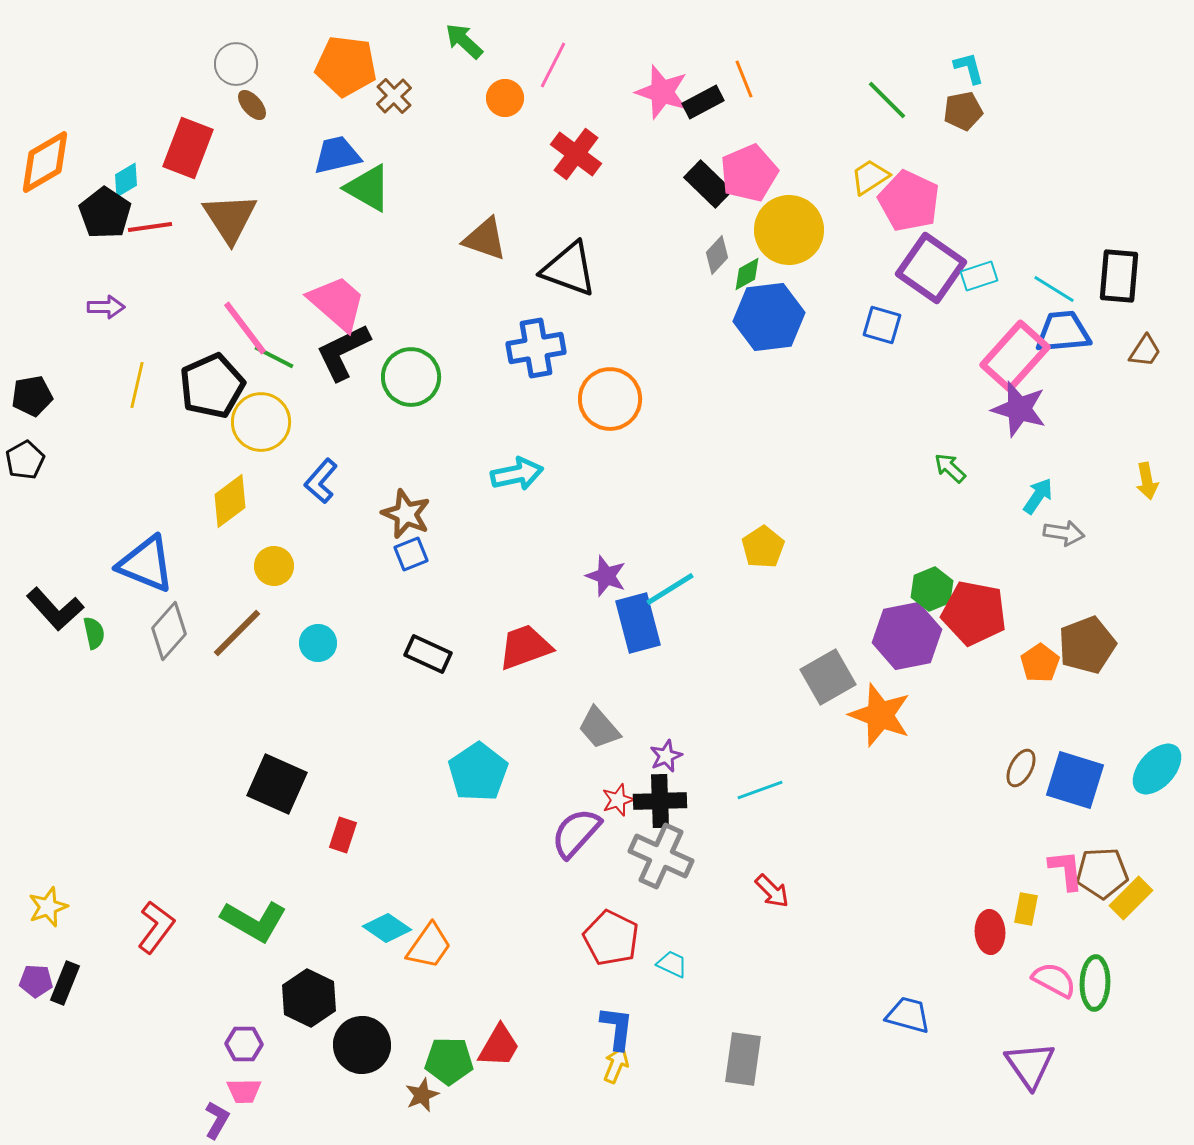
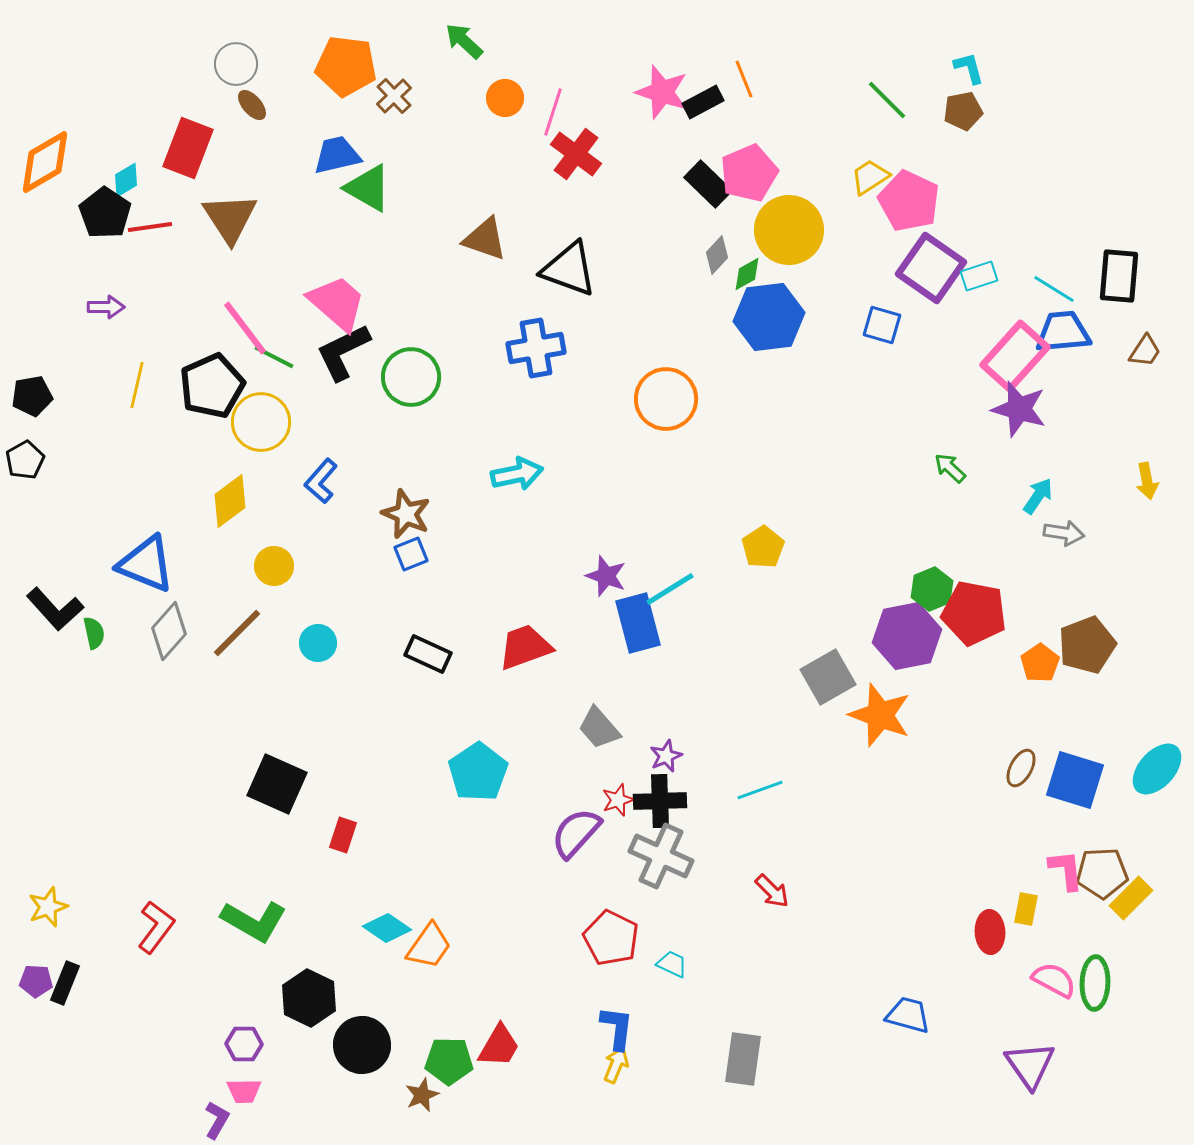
pink line at (553, 65): moved 47 px down; rotated 9 degrees counterclockwise
orange circle at (610, 399): moved 56 px right
